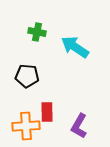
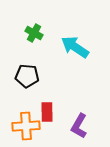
green cross: moved 3 px left, 1 px down; rotated 18 degrees clockwise
